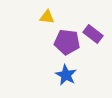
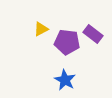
yellow triangle: moved 6 px left, 12 px down; rotated 35 degrees counterclockwise
blue star: moved 1 px left, 5 px down
